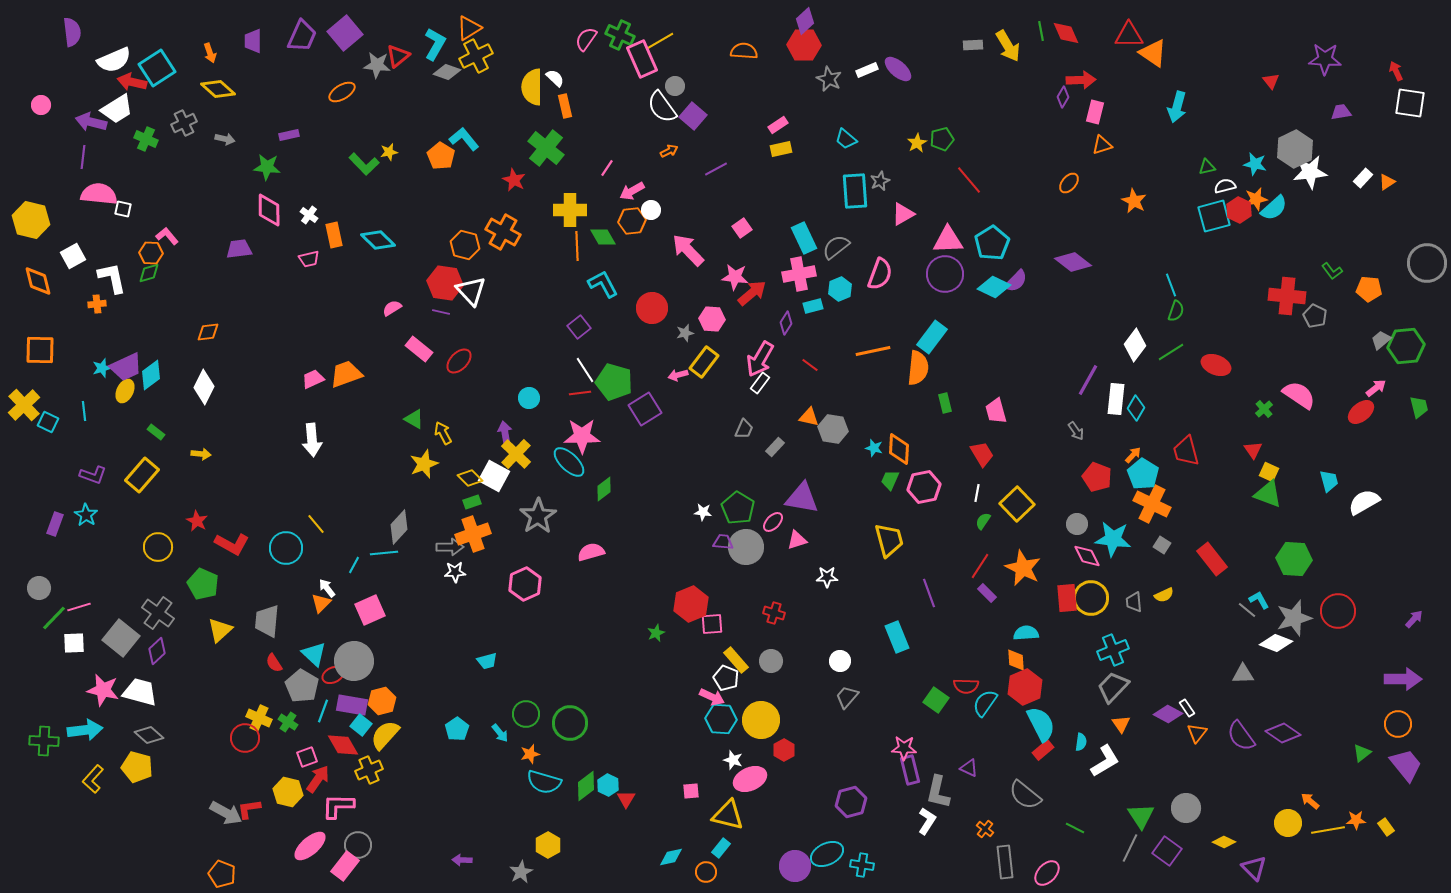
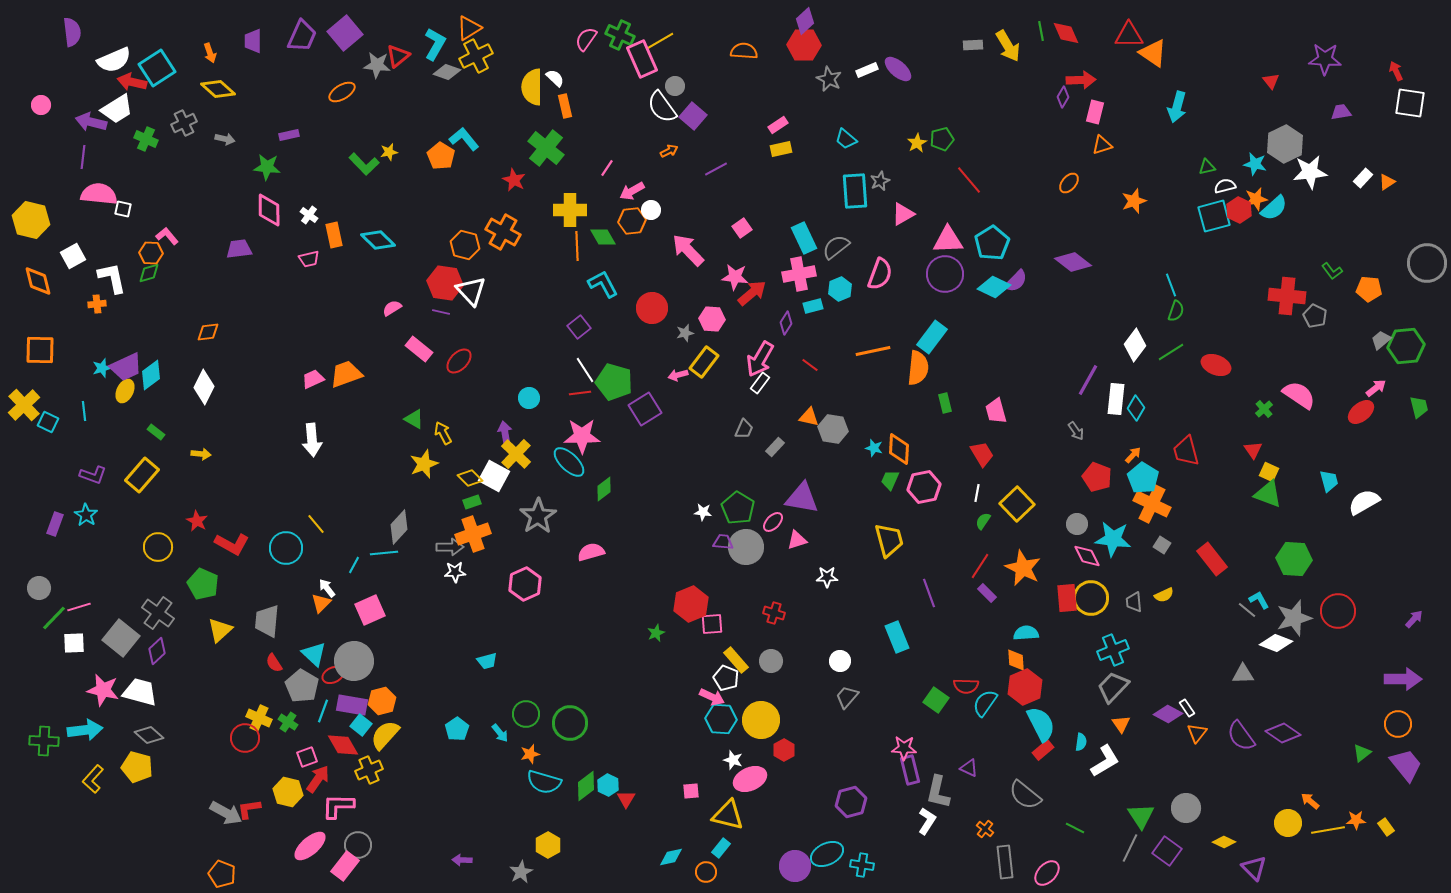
gray hexagon at (1295, 149): moved 10 px left, 5 px up
orange star at (1134, 201): rotated 25 degrees clockwise
cyan pentagon at (1143, 474): moved 4 px down
